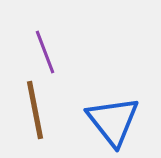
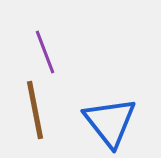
blue triangle: moved 3 px left, 1 px down
